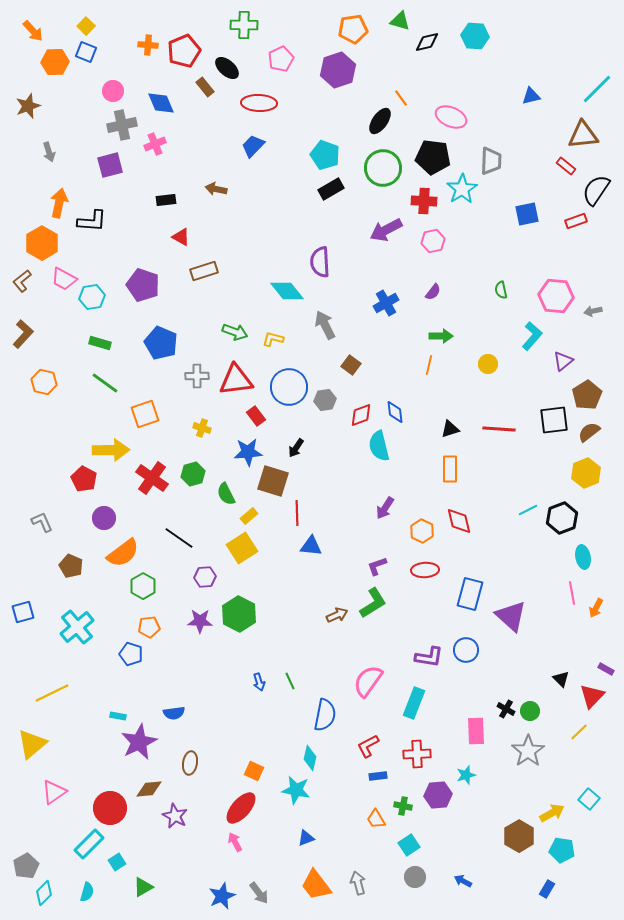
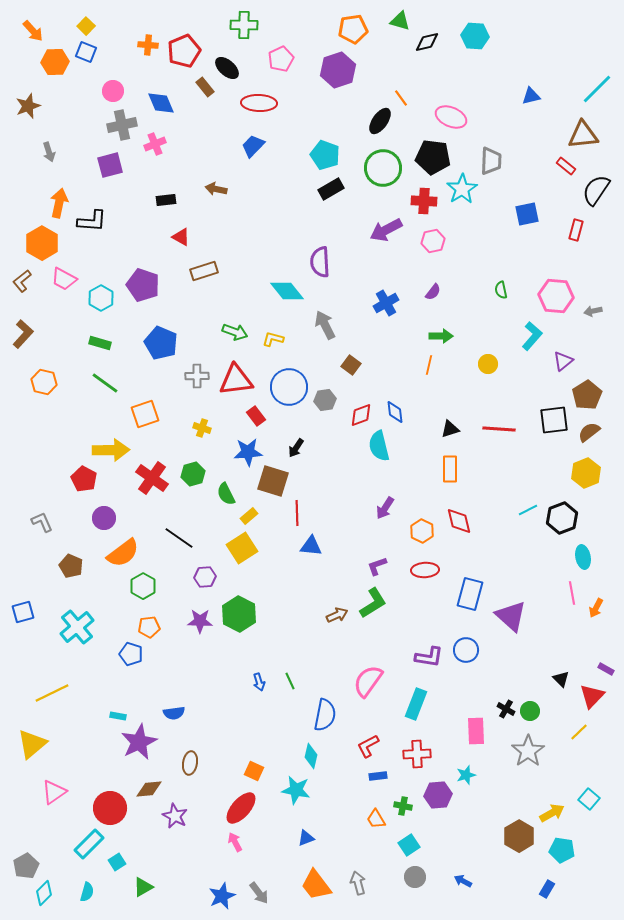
red rectangle at (576, 221): moved 9 px down; rotated 55 degrees counterclockwise
cyan hexagon at (92, 297): moved 9 px right, 1 px down; rotated 20 degrees counterclockwise
cyan rectangle at (414, 703): moved 2 px right, 1 px down
cyan diamond at (310, 758): moved 1 px right, 2 px up
